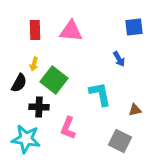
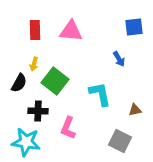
green square: moved 1 px right, 1 px down
black cross: moved 1 px left, 4 px down
cyan star: moved 3 px down
